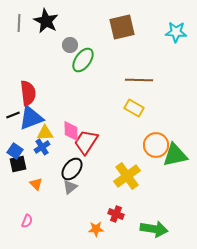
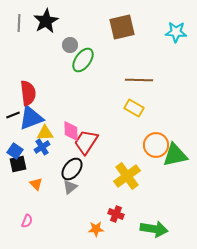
black star: rotated 15 degrees clockwise
